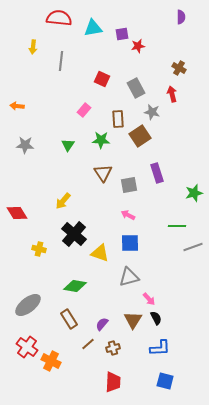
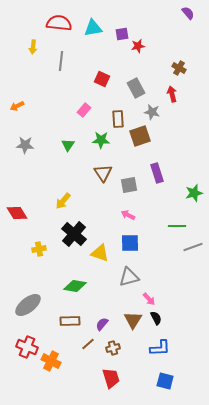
purple semicircle at (181, 17): moved 7 px right, 4 px up; rotated 40 degrees counterclockwise
red semicircle at (59, 18): moved 5 px down
orange arrow at (17, 106): rotated 32 degrees counterclockwise
brown square at (140, 136): rotated 15 degrees clockwise
yellow cross at (39, 249): rotated 24 degrees counterclockwise
brown rectangle at (69, 319): moved 1 px right, 2 px down; rotated 60 degrees counterclockwise
red cross at (27, 347): rotated 15 degrees counterclockwise
red trapezoid at (113, 382): moved 2 px left, 4 px up; rotated 20 degrees counterclockwise
